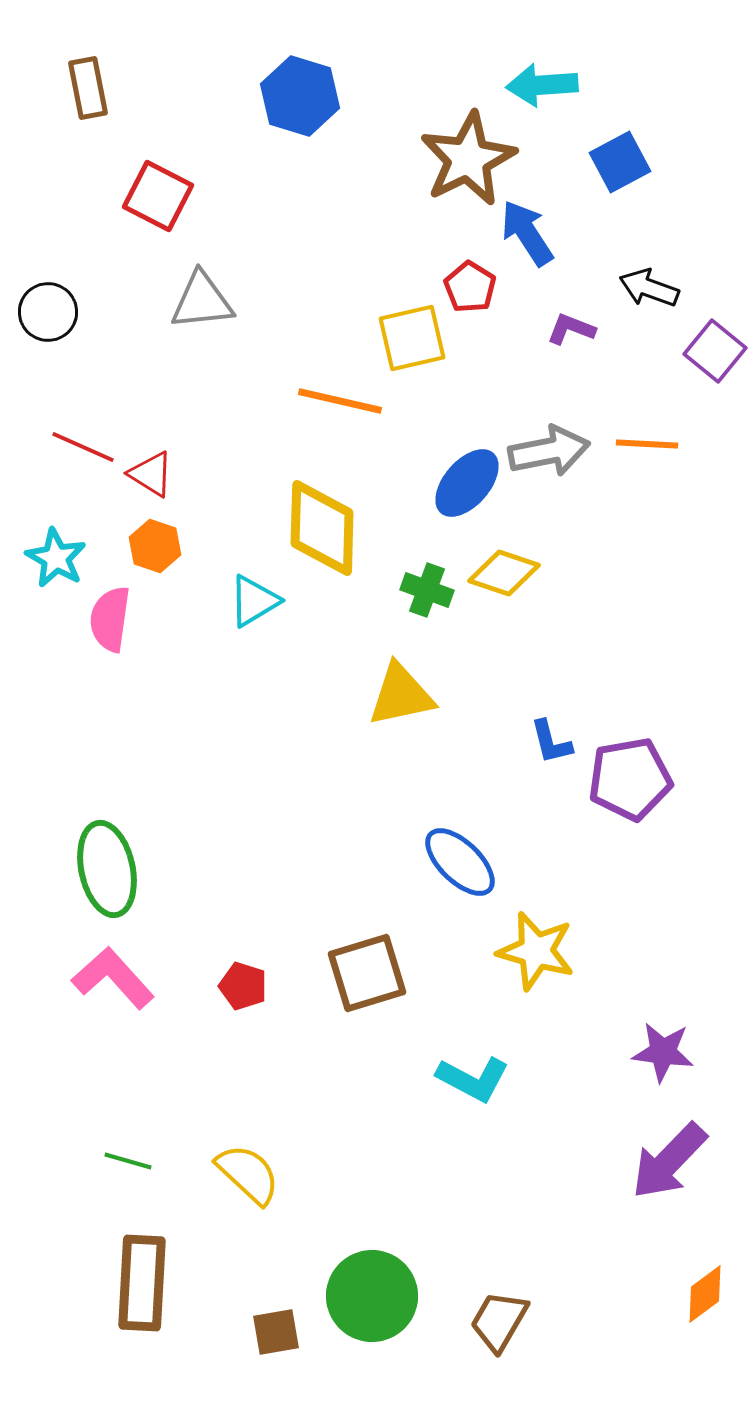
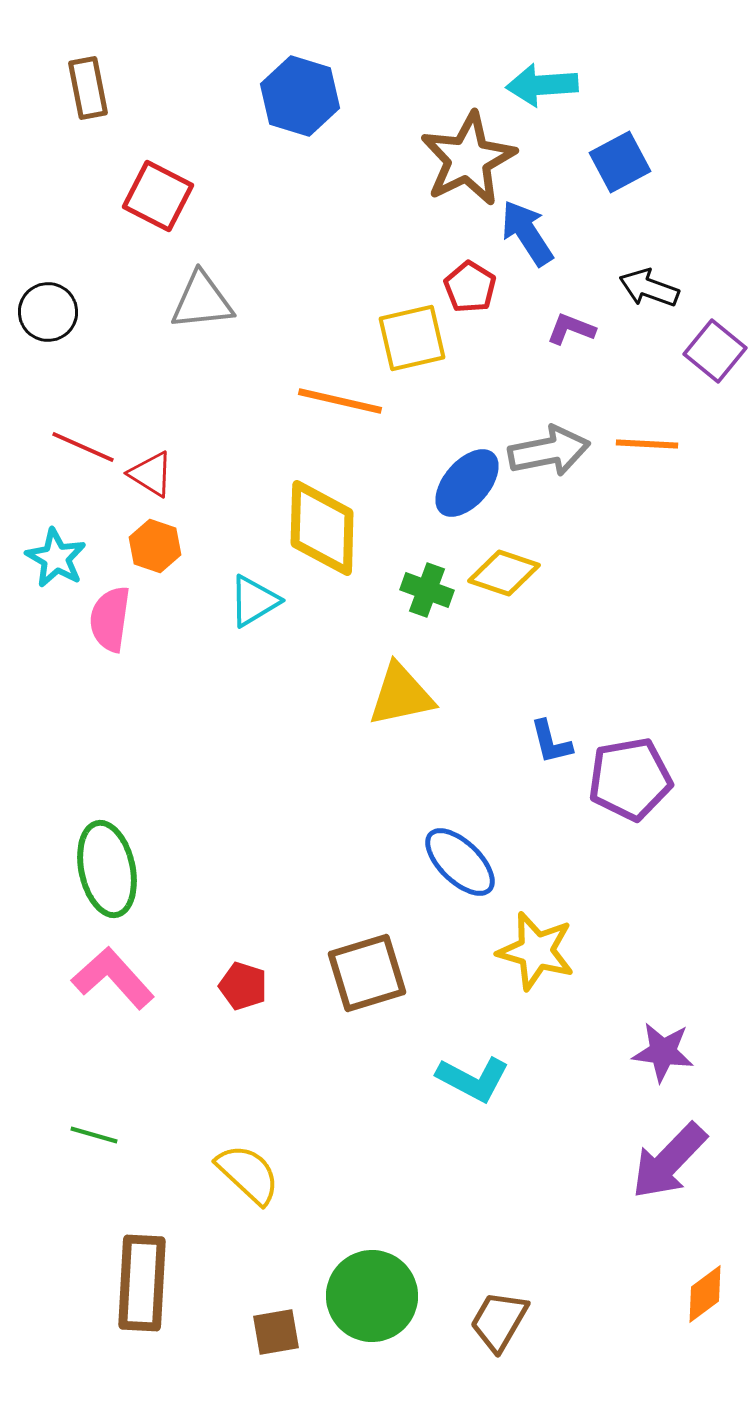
green line at (128, 1161): moved 34 px left, 26 px up
